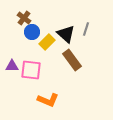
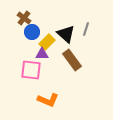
purple triangle: moved 30 px right, 12 px up
